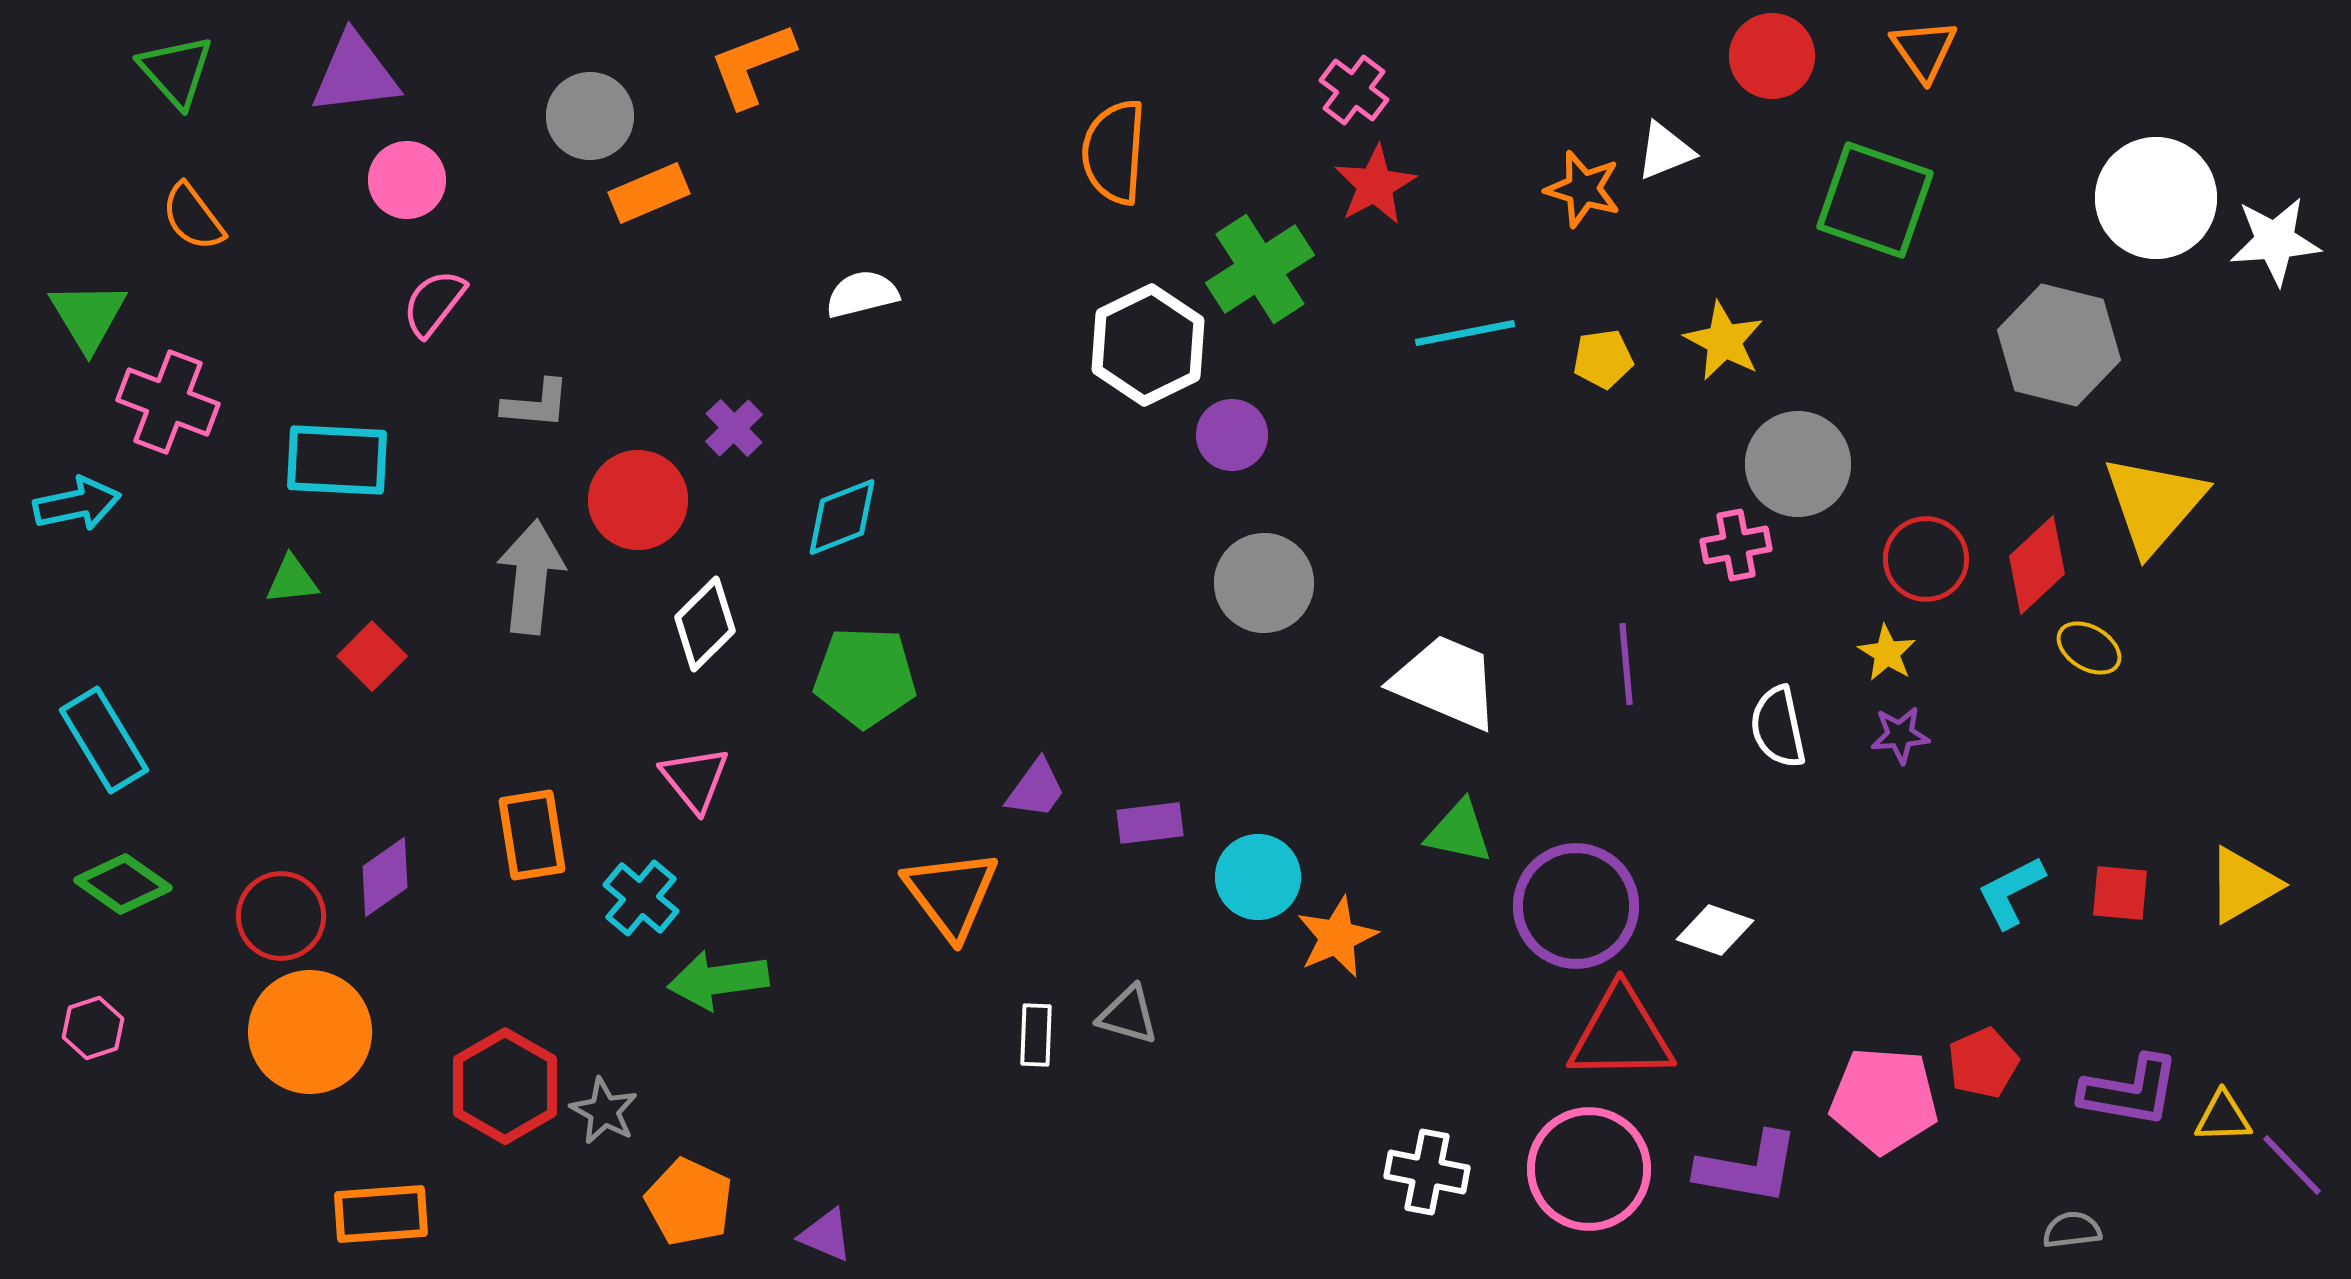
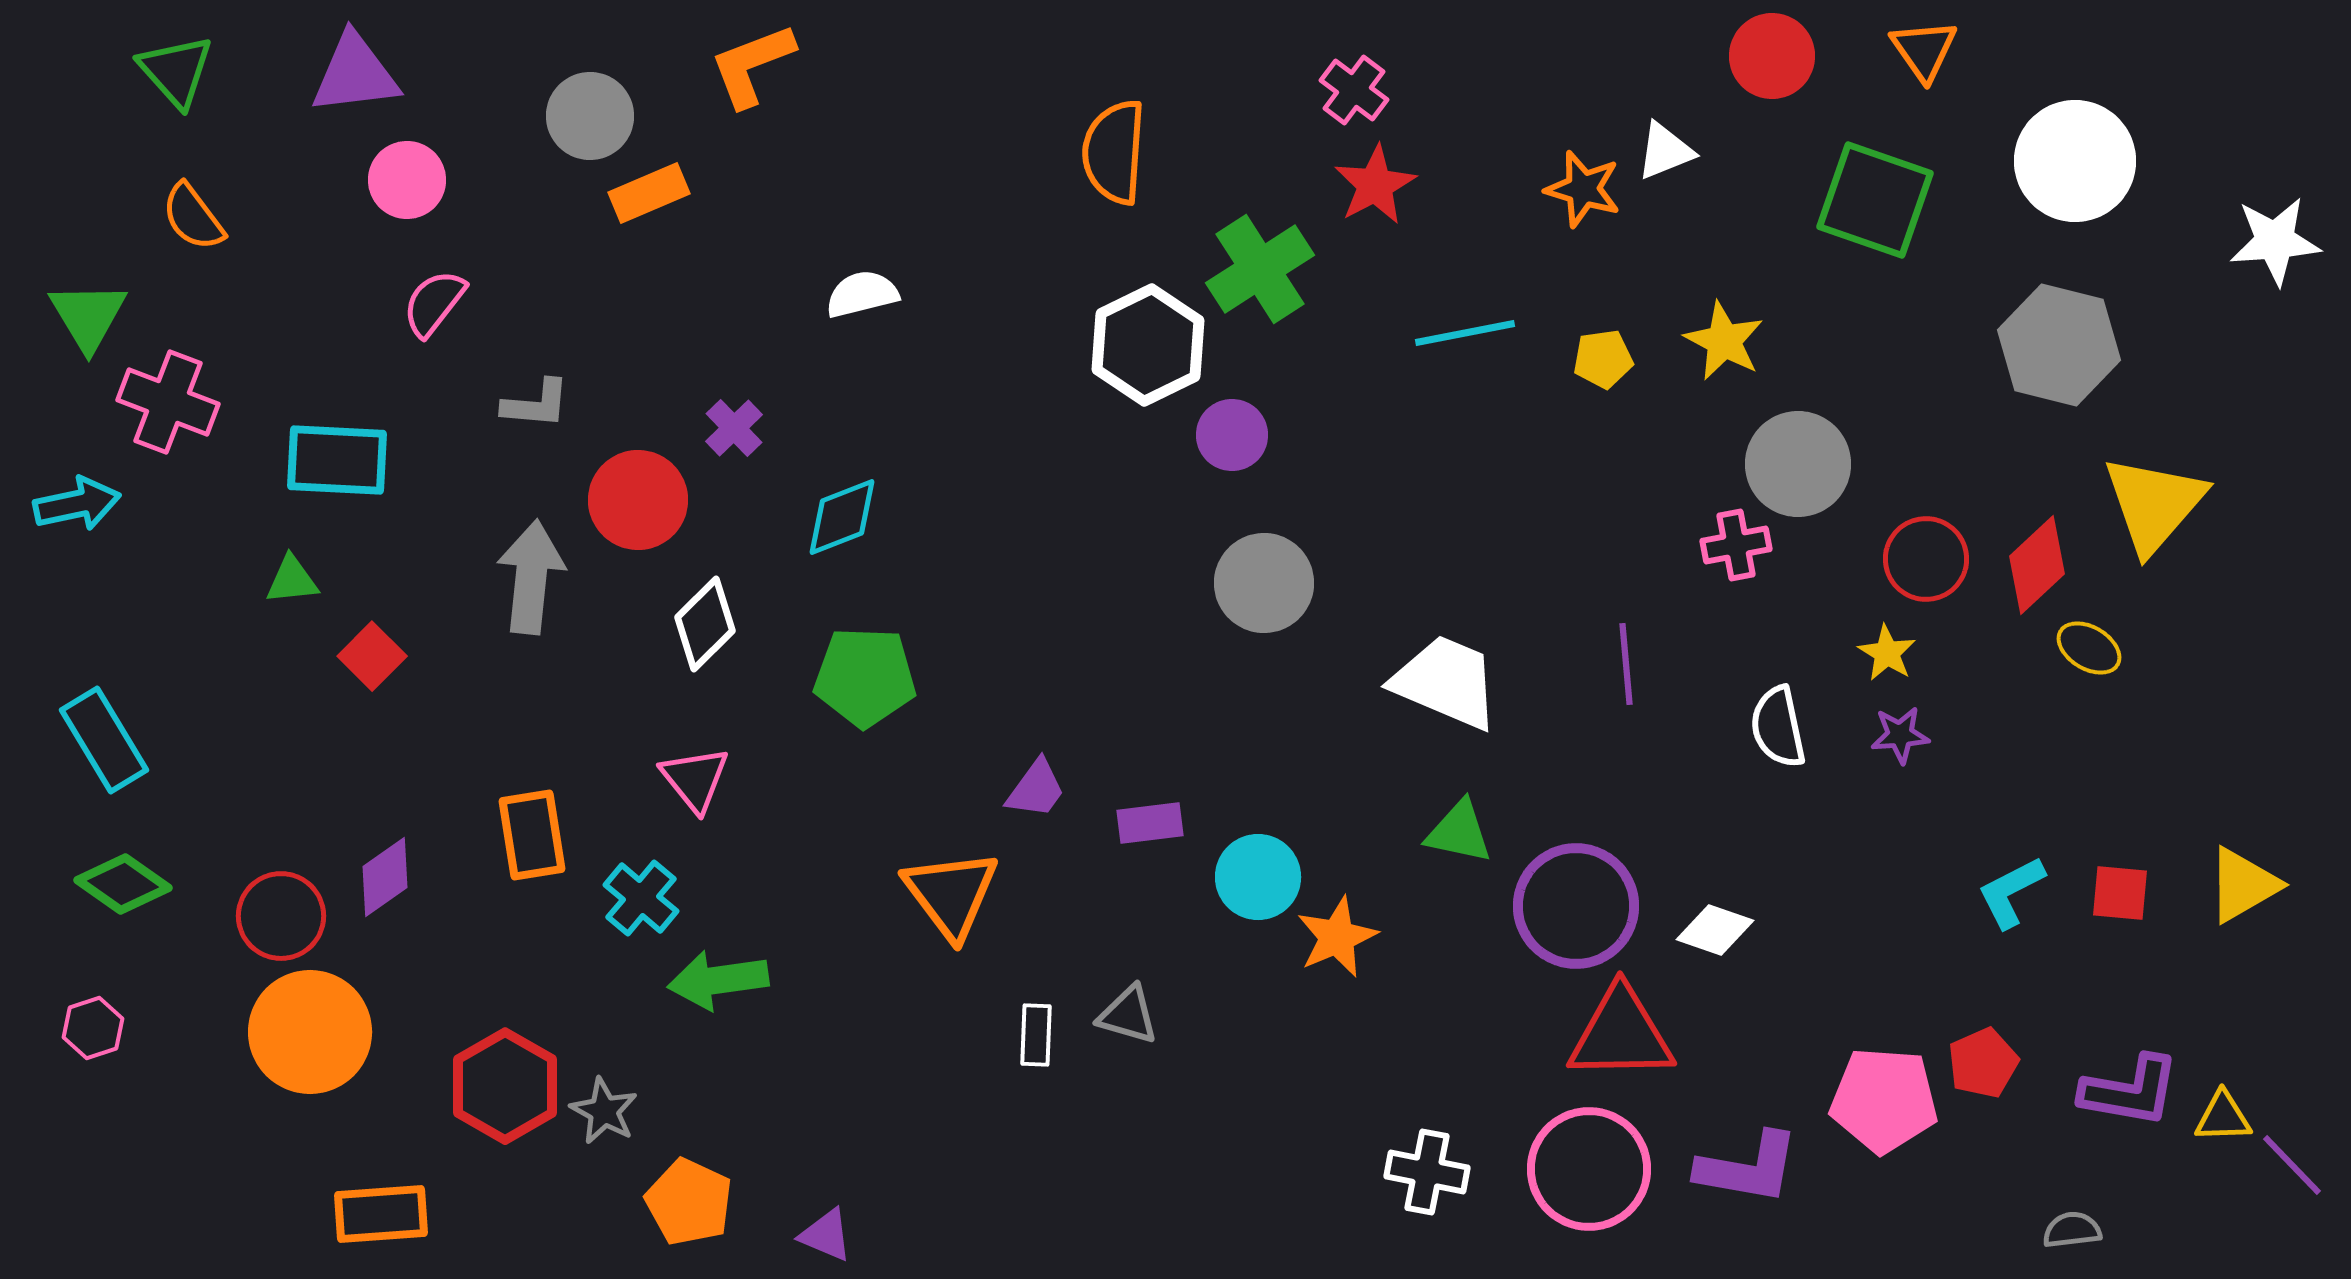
white circle at (2156, 198): moved 81 px left, 37 px up
